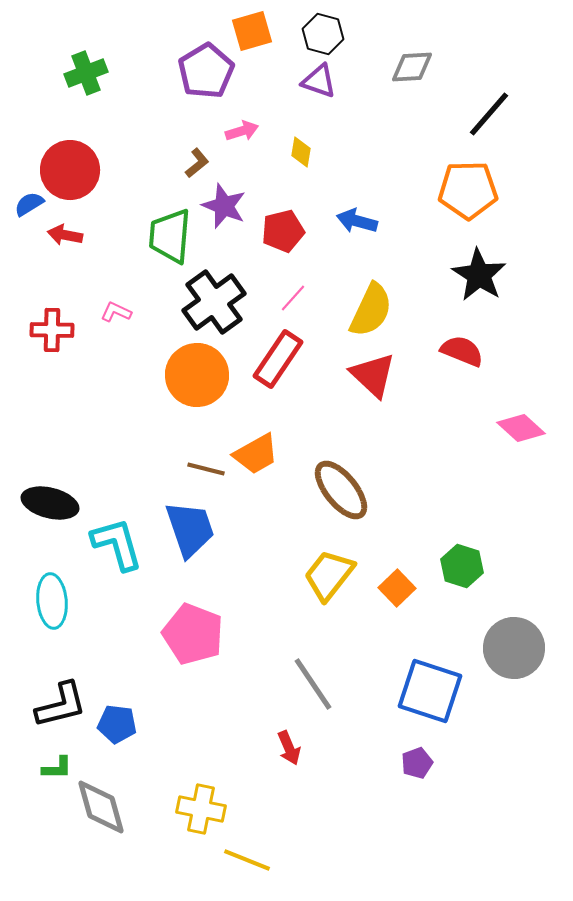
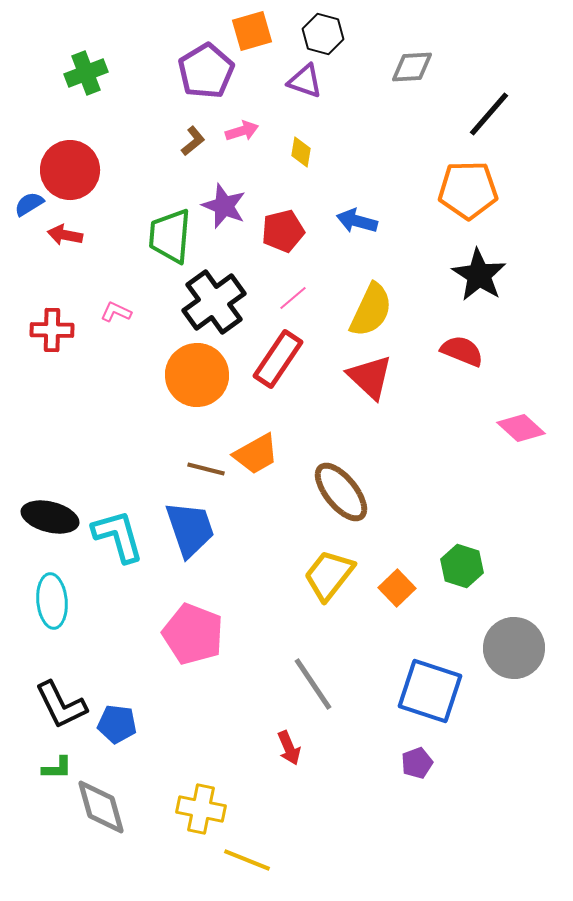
purple triangle at (319, 81): moved 14 px left
brown L-shape at (197, 163): moved 4 px left, 22 px up
pink line at (293, 298): rotated 8 degrees clockwise
red triangle at (373, 375): moved 3 px left, 2 px down
brown ellipse at (341, 490): moved 2 px down
black ellipse at (50, 503): moved 14 px down
cyan L-shape at (117, 544): moved 1 px right, 8 px up
black L-shape at (61, 705): rotated 78 degrees clockwise
